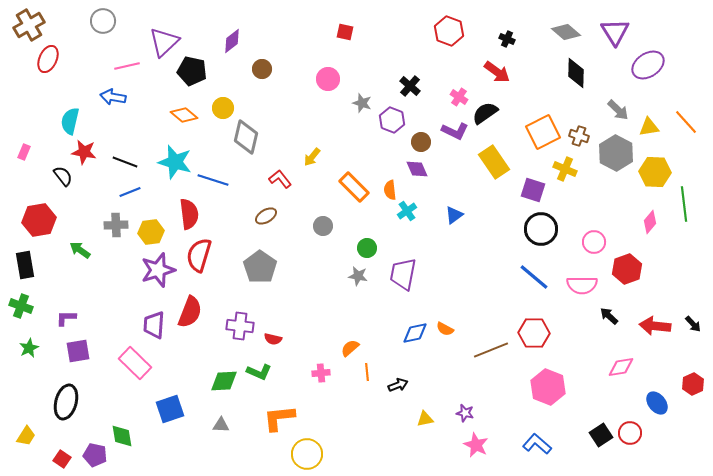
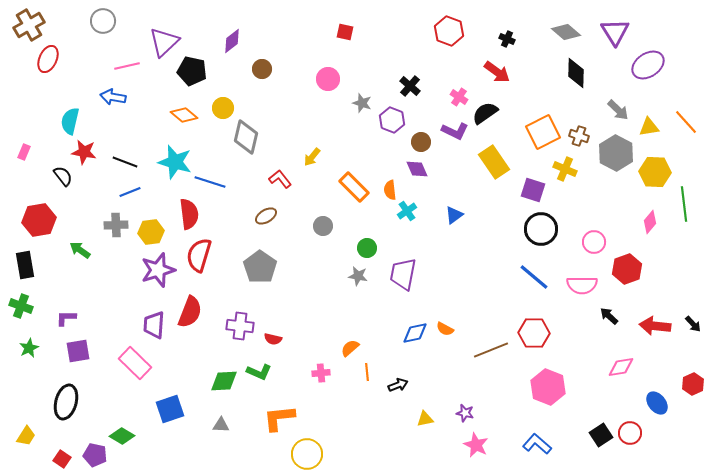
blue line at (213, 180): moved 3 px left, 2 px down
green diamond at (122, 436): rotated 50 degrees counterclockwise
